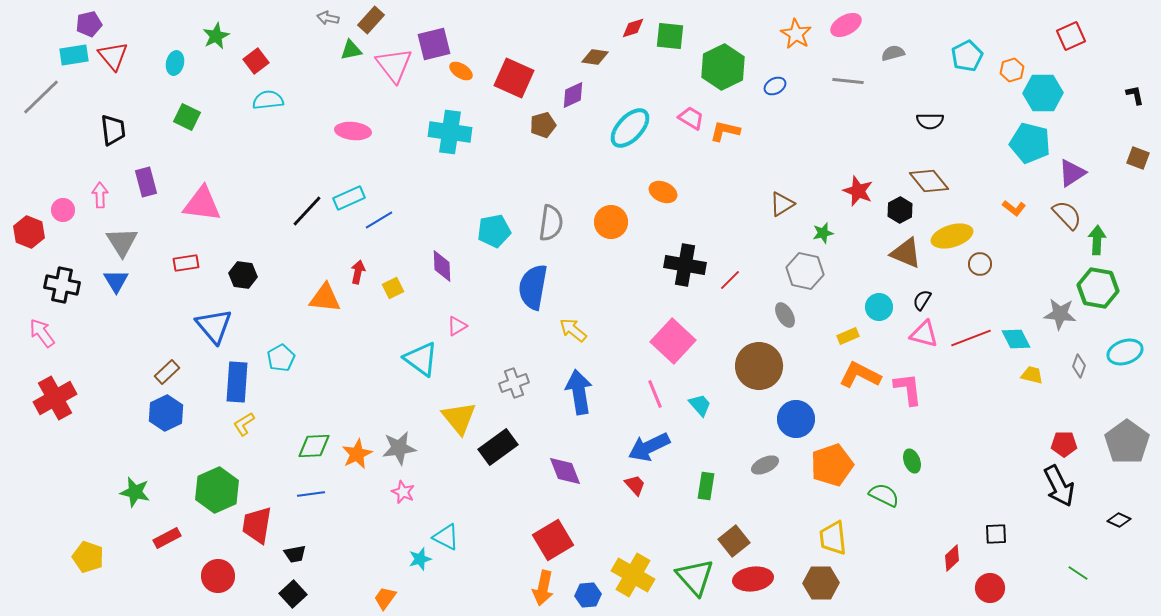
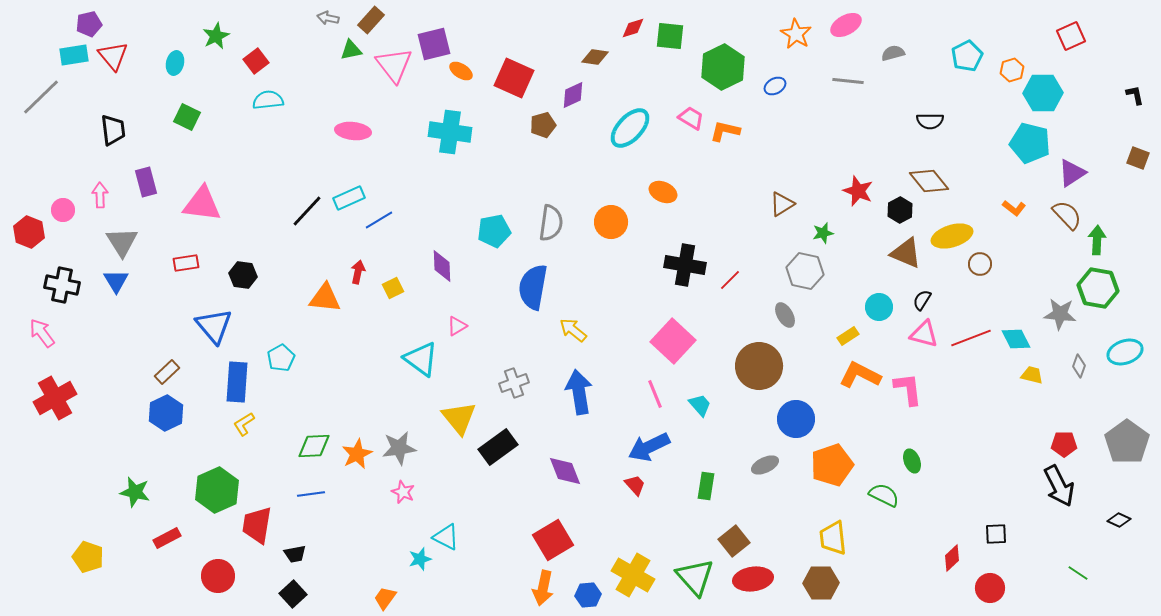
yellow rectangle at (848, 336): rotated 10 degrees counterclockwise
